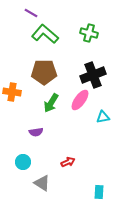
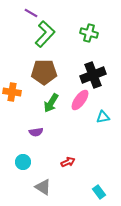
green L-shape: rotated 92 degrees clockwise
gray triangle: moved 1 px right, 4 px down
cyan rectangle: rotated 40 degrees counterclockwise
